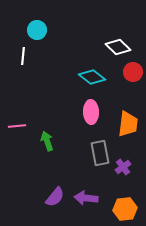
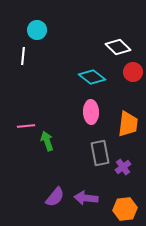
pink line: moved 9 px right
